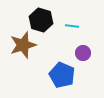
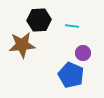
black hexagon: moved 2 px left; rotated 20 degrees counterclockwise
brown star: moved 1 px left; rotated 12 degrees clockwise
blue pentagon: moved 9 px right
